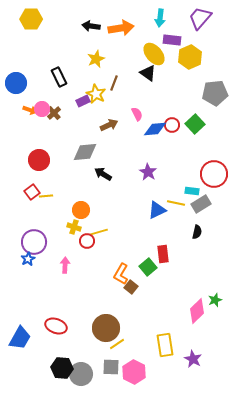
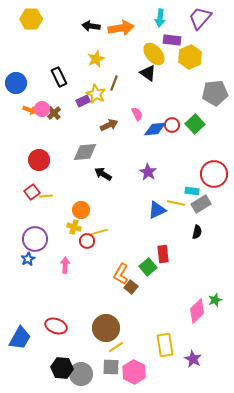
purple circle at (34, 242): moved 1 px right, 3 px up
yellow line at (117, 344): moved 1 px left, 3 px down
